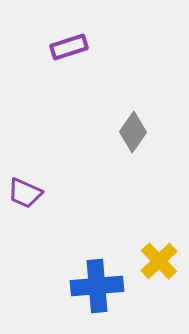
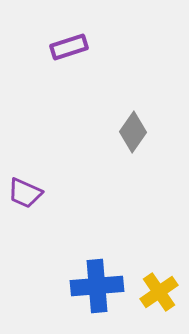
yellow cross: moved 31 px down; rotated 9 degrees clockwise
